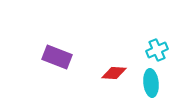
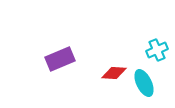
purple rectangle: moved 3 px right, 2 px down; rotated 44 degrees counterclockwise
cyan ellipse: moved 7 px left; rotated 20 degrees counterclockwise
